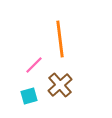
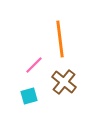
brown cross: moved 4 px right, 3 px up; rotated 10 degrees counterclockwise
